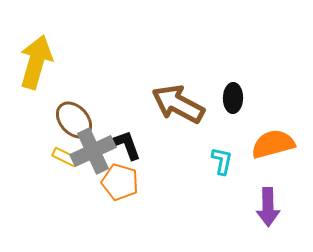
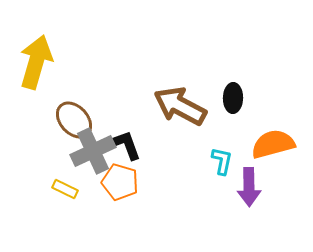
brown arrow: moved 2 px right, 2 px down
yellow rectangle: moved 32 px down
purple arrow: moved 19 px left, 20 px up
